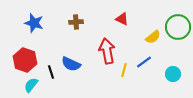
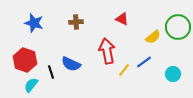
yellow line: rotated 24 degrees clockwise
